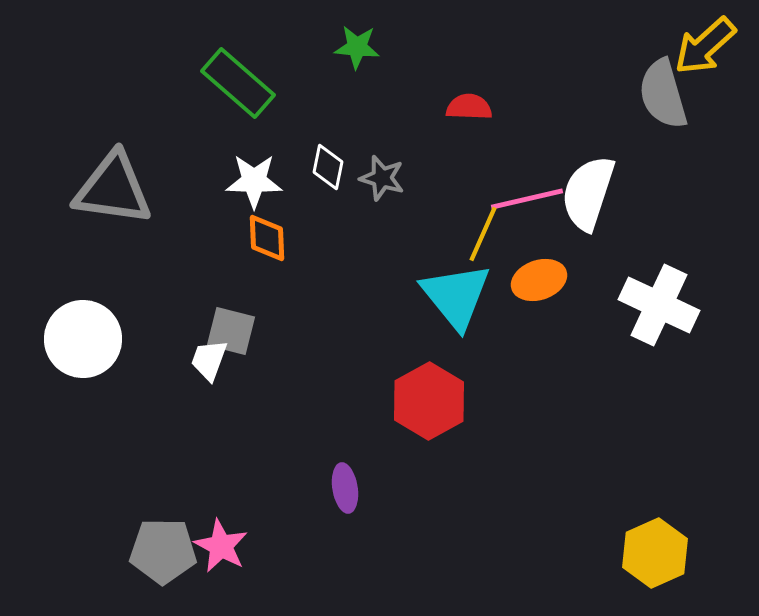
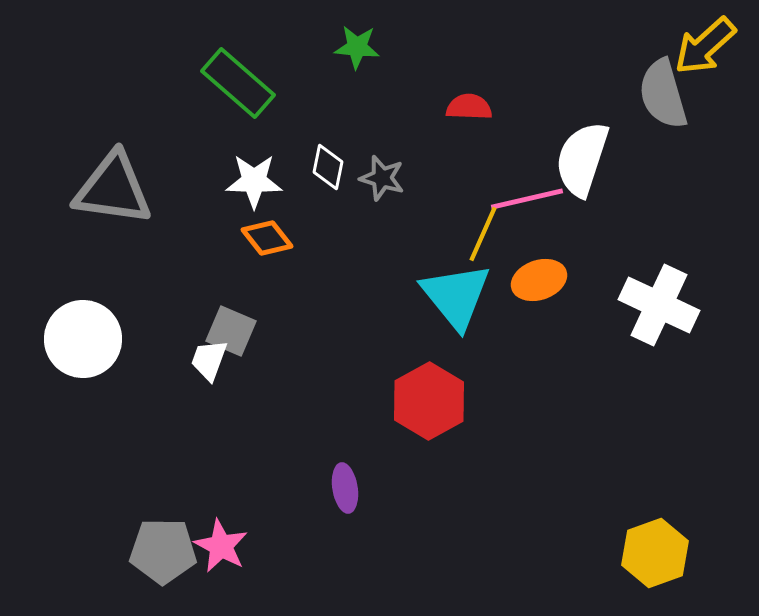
white semicircle: moved 6 px left, 34 px up
orange diamond: rotated 36 degrees counterclockwise
gray square: rotated 9 degrees clockwise
yellow hexagon: rotated 4 degrees clockwise
